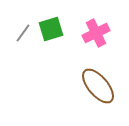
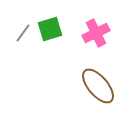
green square: moved 1 px left
